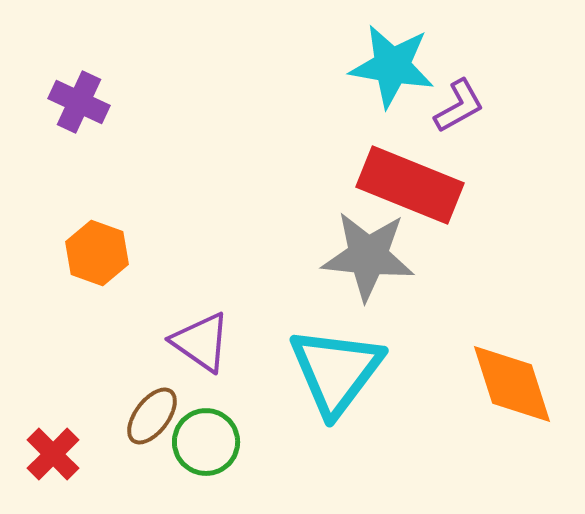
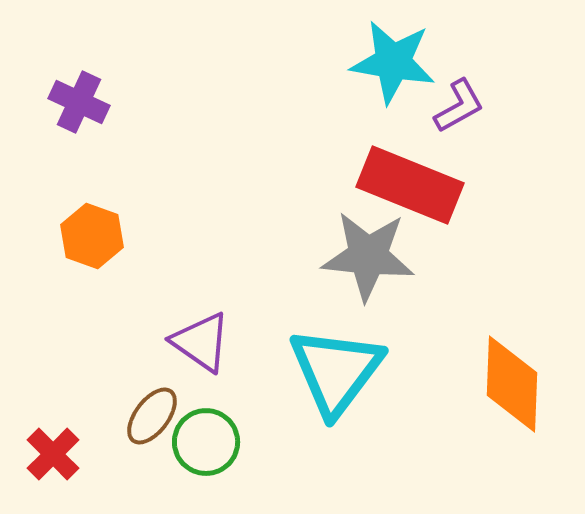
cyan star: moved 1 px right, 4 px up
orange hexagon: moved 5 px left, 17 px up
orange diamond: rotated 20 degrees clockwise
